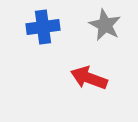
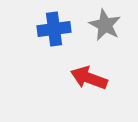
blue cross: moved 11 px right, 2 px down
